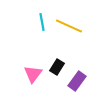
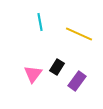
cyan line: moved 2 px left
yellow line: moved 10 px right, 8 px down
